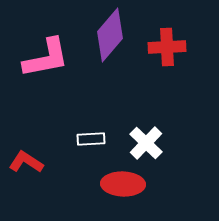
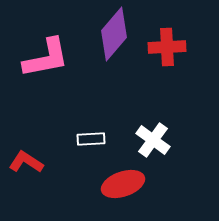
purple diamond: moved 4 px right, 1 px up
white cross: moved 7 px right, 3 px up; rotated 8 degrees counterclockwise
red ellipse: rotated 21 degrees counterclockwise
